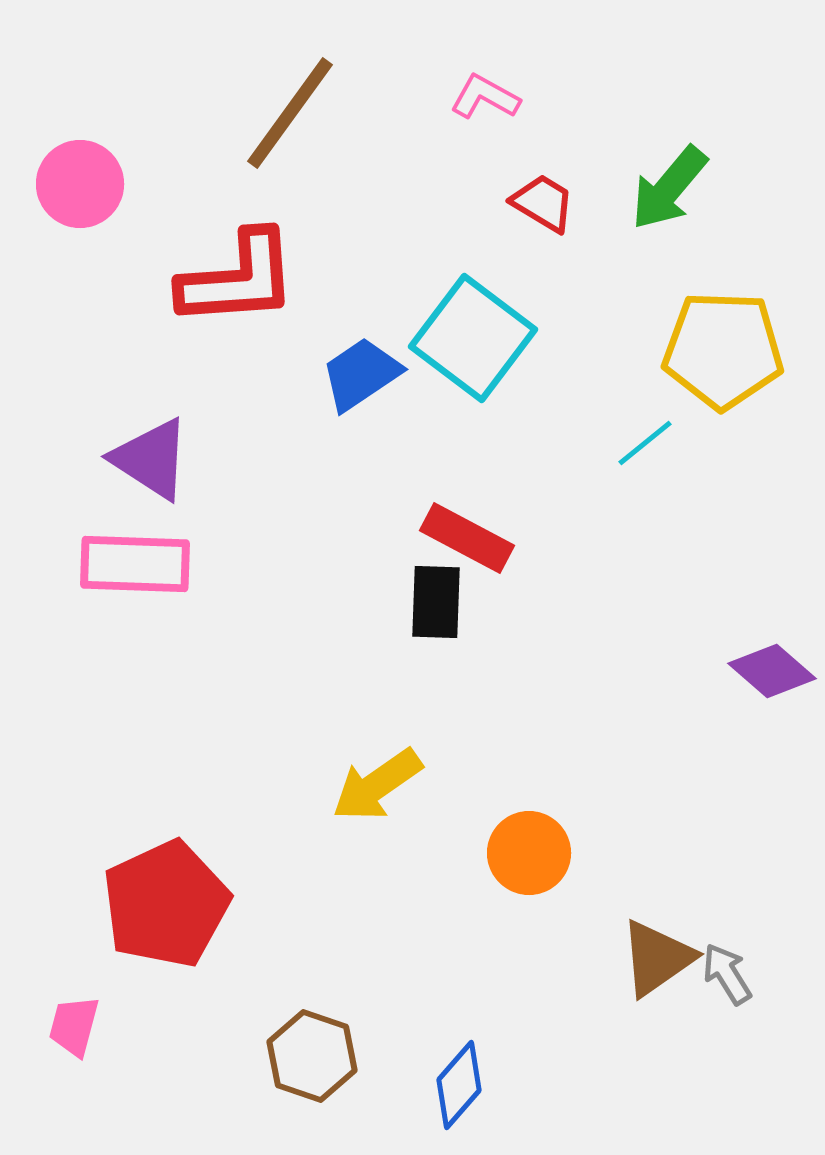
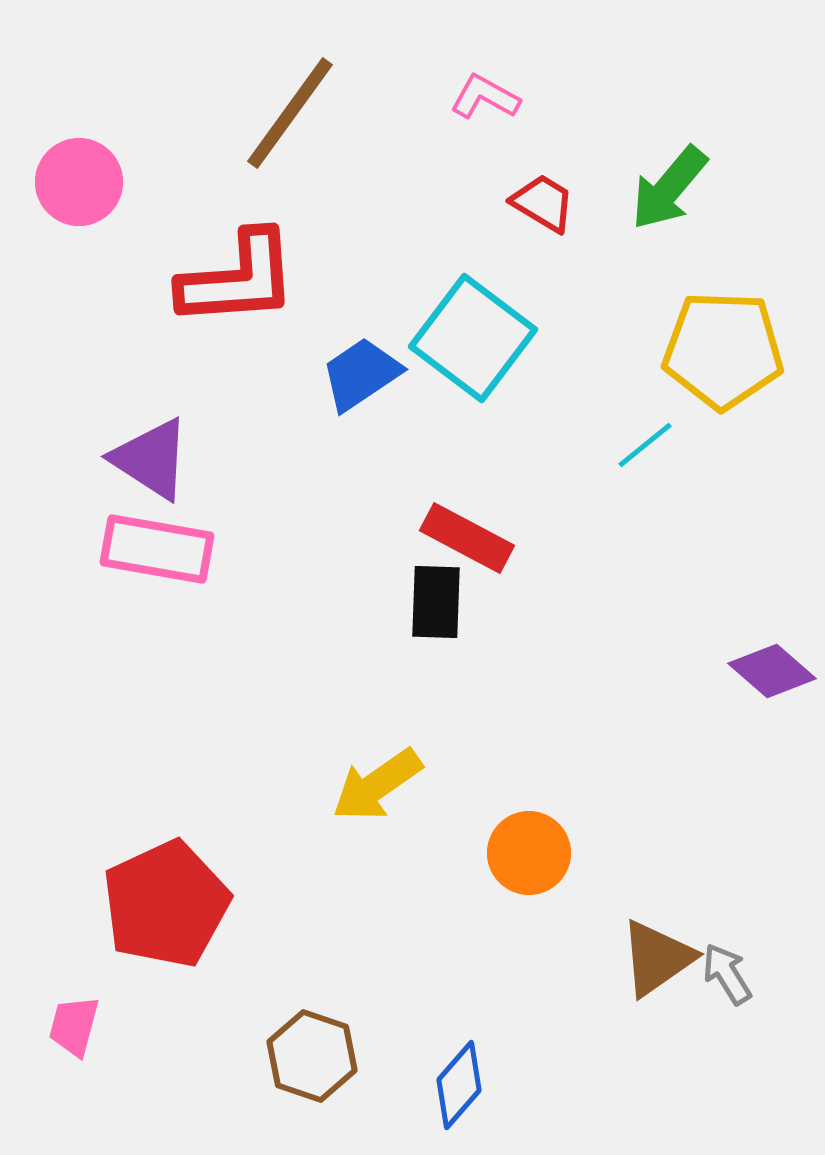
pink circle: moved 1 px left, 2 px up
cyan line: moved 2 px down
pink rectangle: moved 22 px right, 15 px up; rotated 8 degrees clockwise
